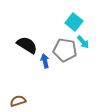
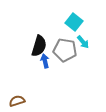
black semicircle: moved 12 px right, 1 px down; rotated 75 degrees clockwise
brown semicircle: moved 1 px left
